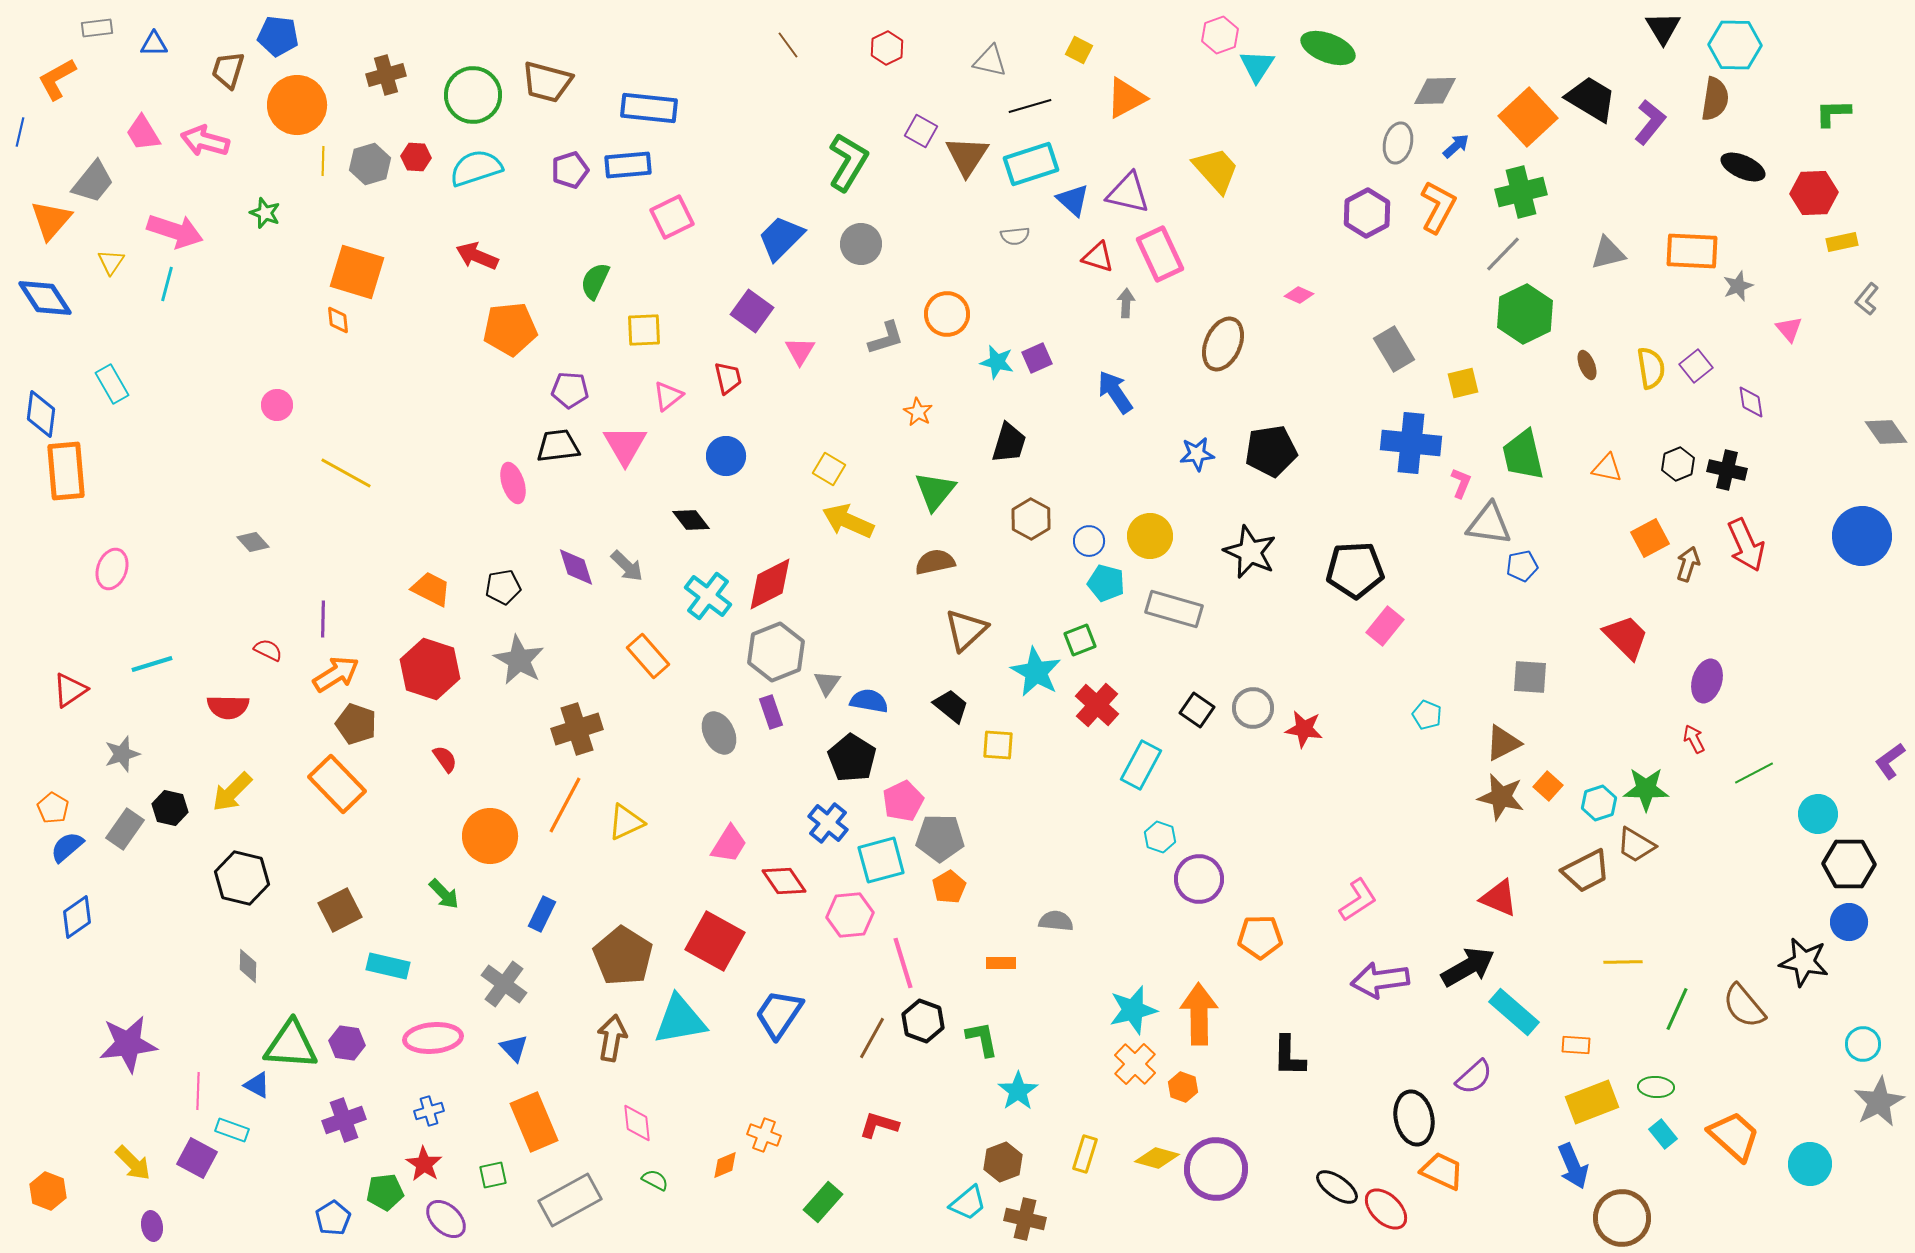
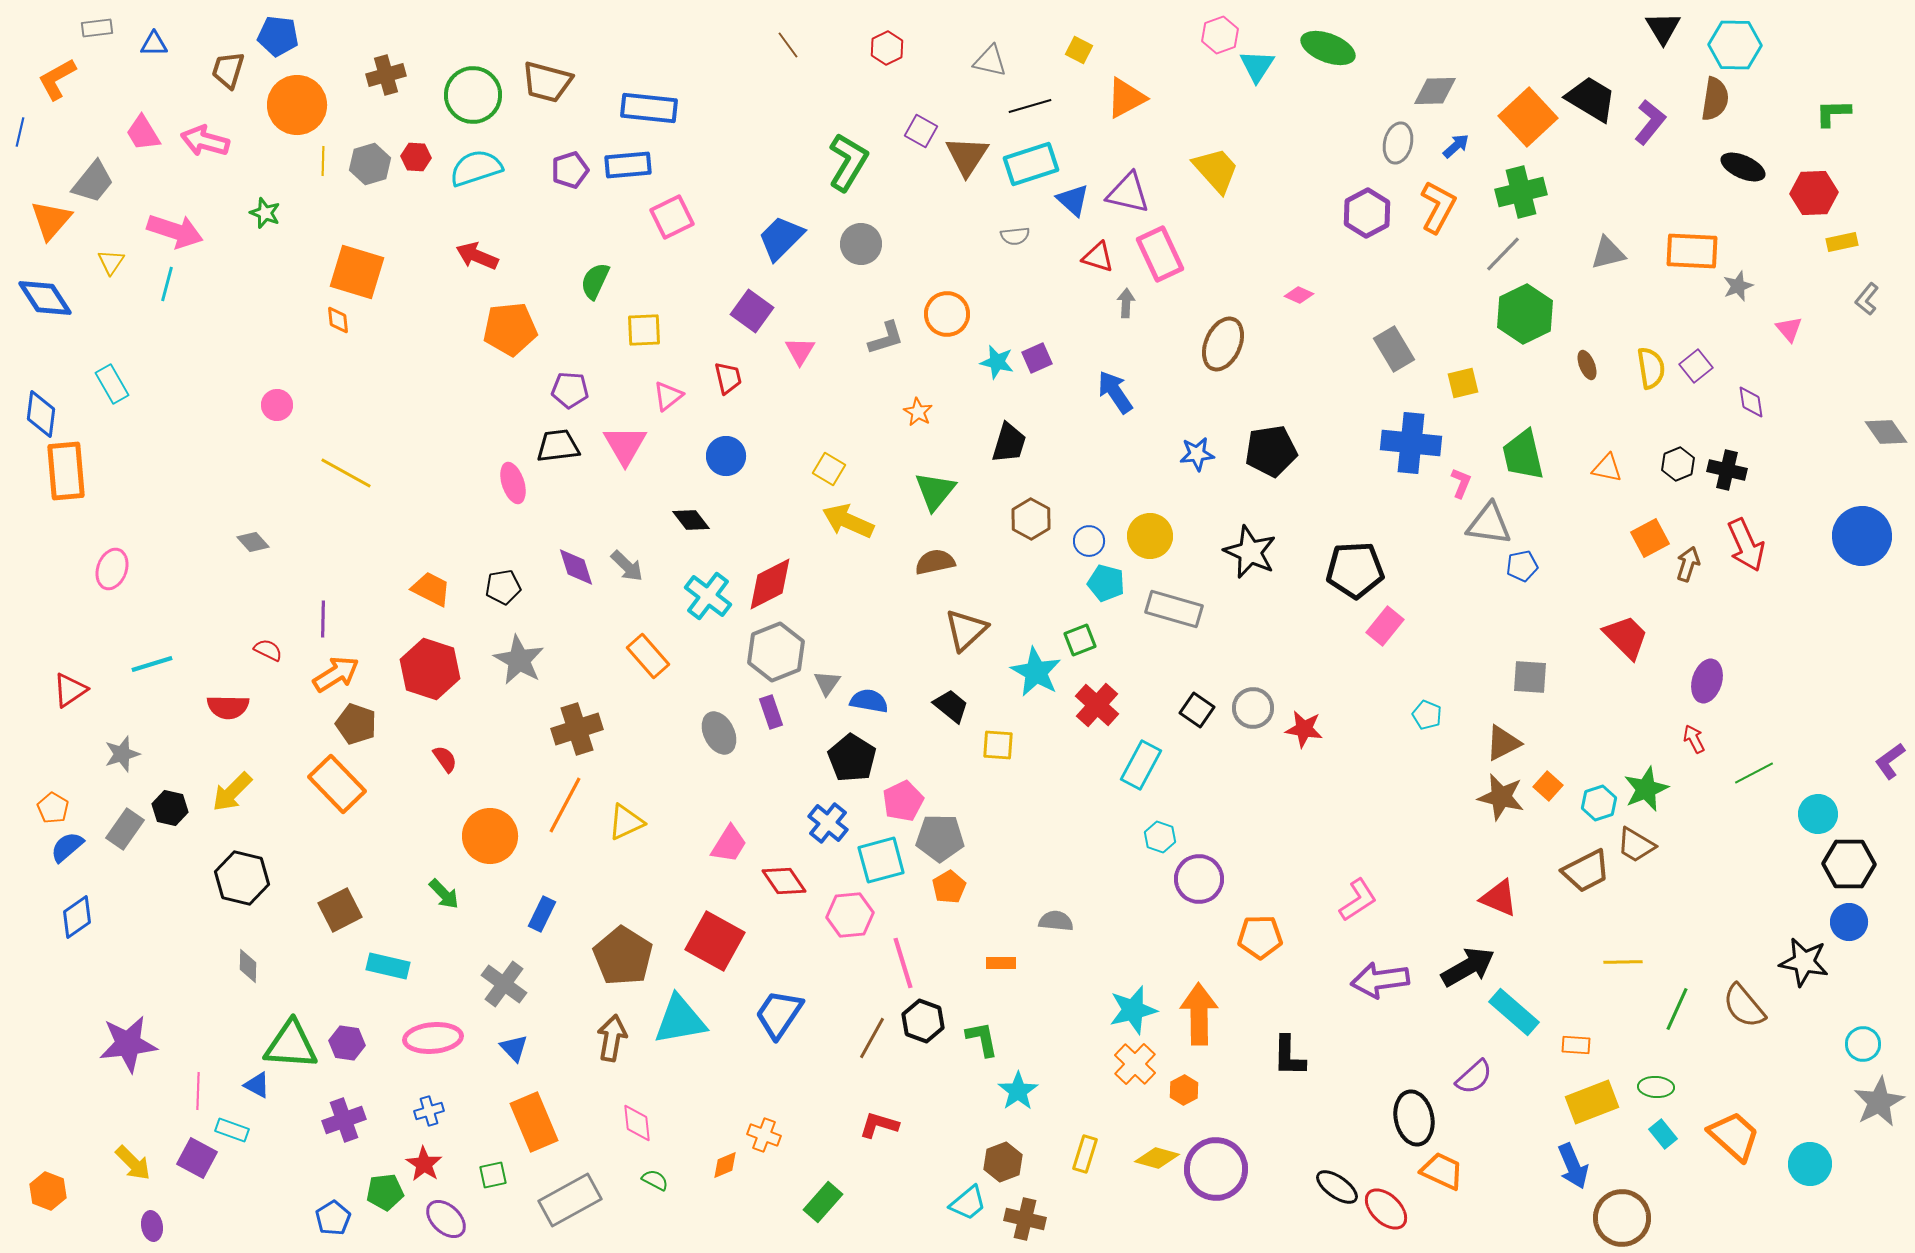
green star at (1646, 789): rotated 24 degrees counterclockwise
orange hexagon at (1183, 1087): moved 1 px right, 3 px down; rotated 12 degrees clockwise
